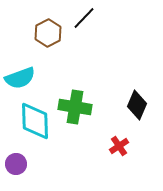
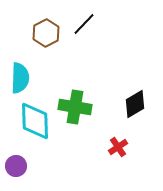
black line: moved 6 px down
brown hexagon: moved 2 px left
cyan semicircle: rotated 68 degrees counterclockwise
black diamond: moved 2 px left, 1 px up; rotated 36 degrees clockwise
red cross: moved 1 px left, 1 px down
purple circle: moved 2 px down
